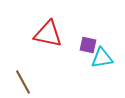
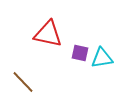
purple square: moved 8 px left, 8 px down
brown line: rotated 15 degrees counterclockwise
